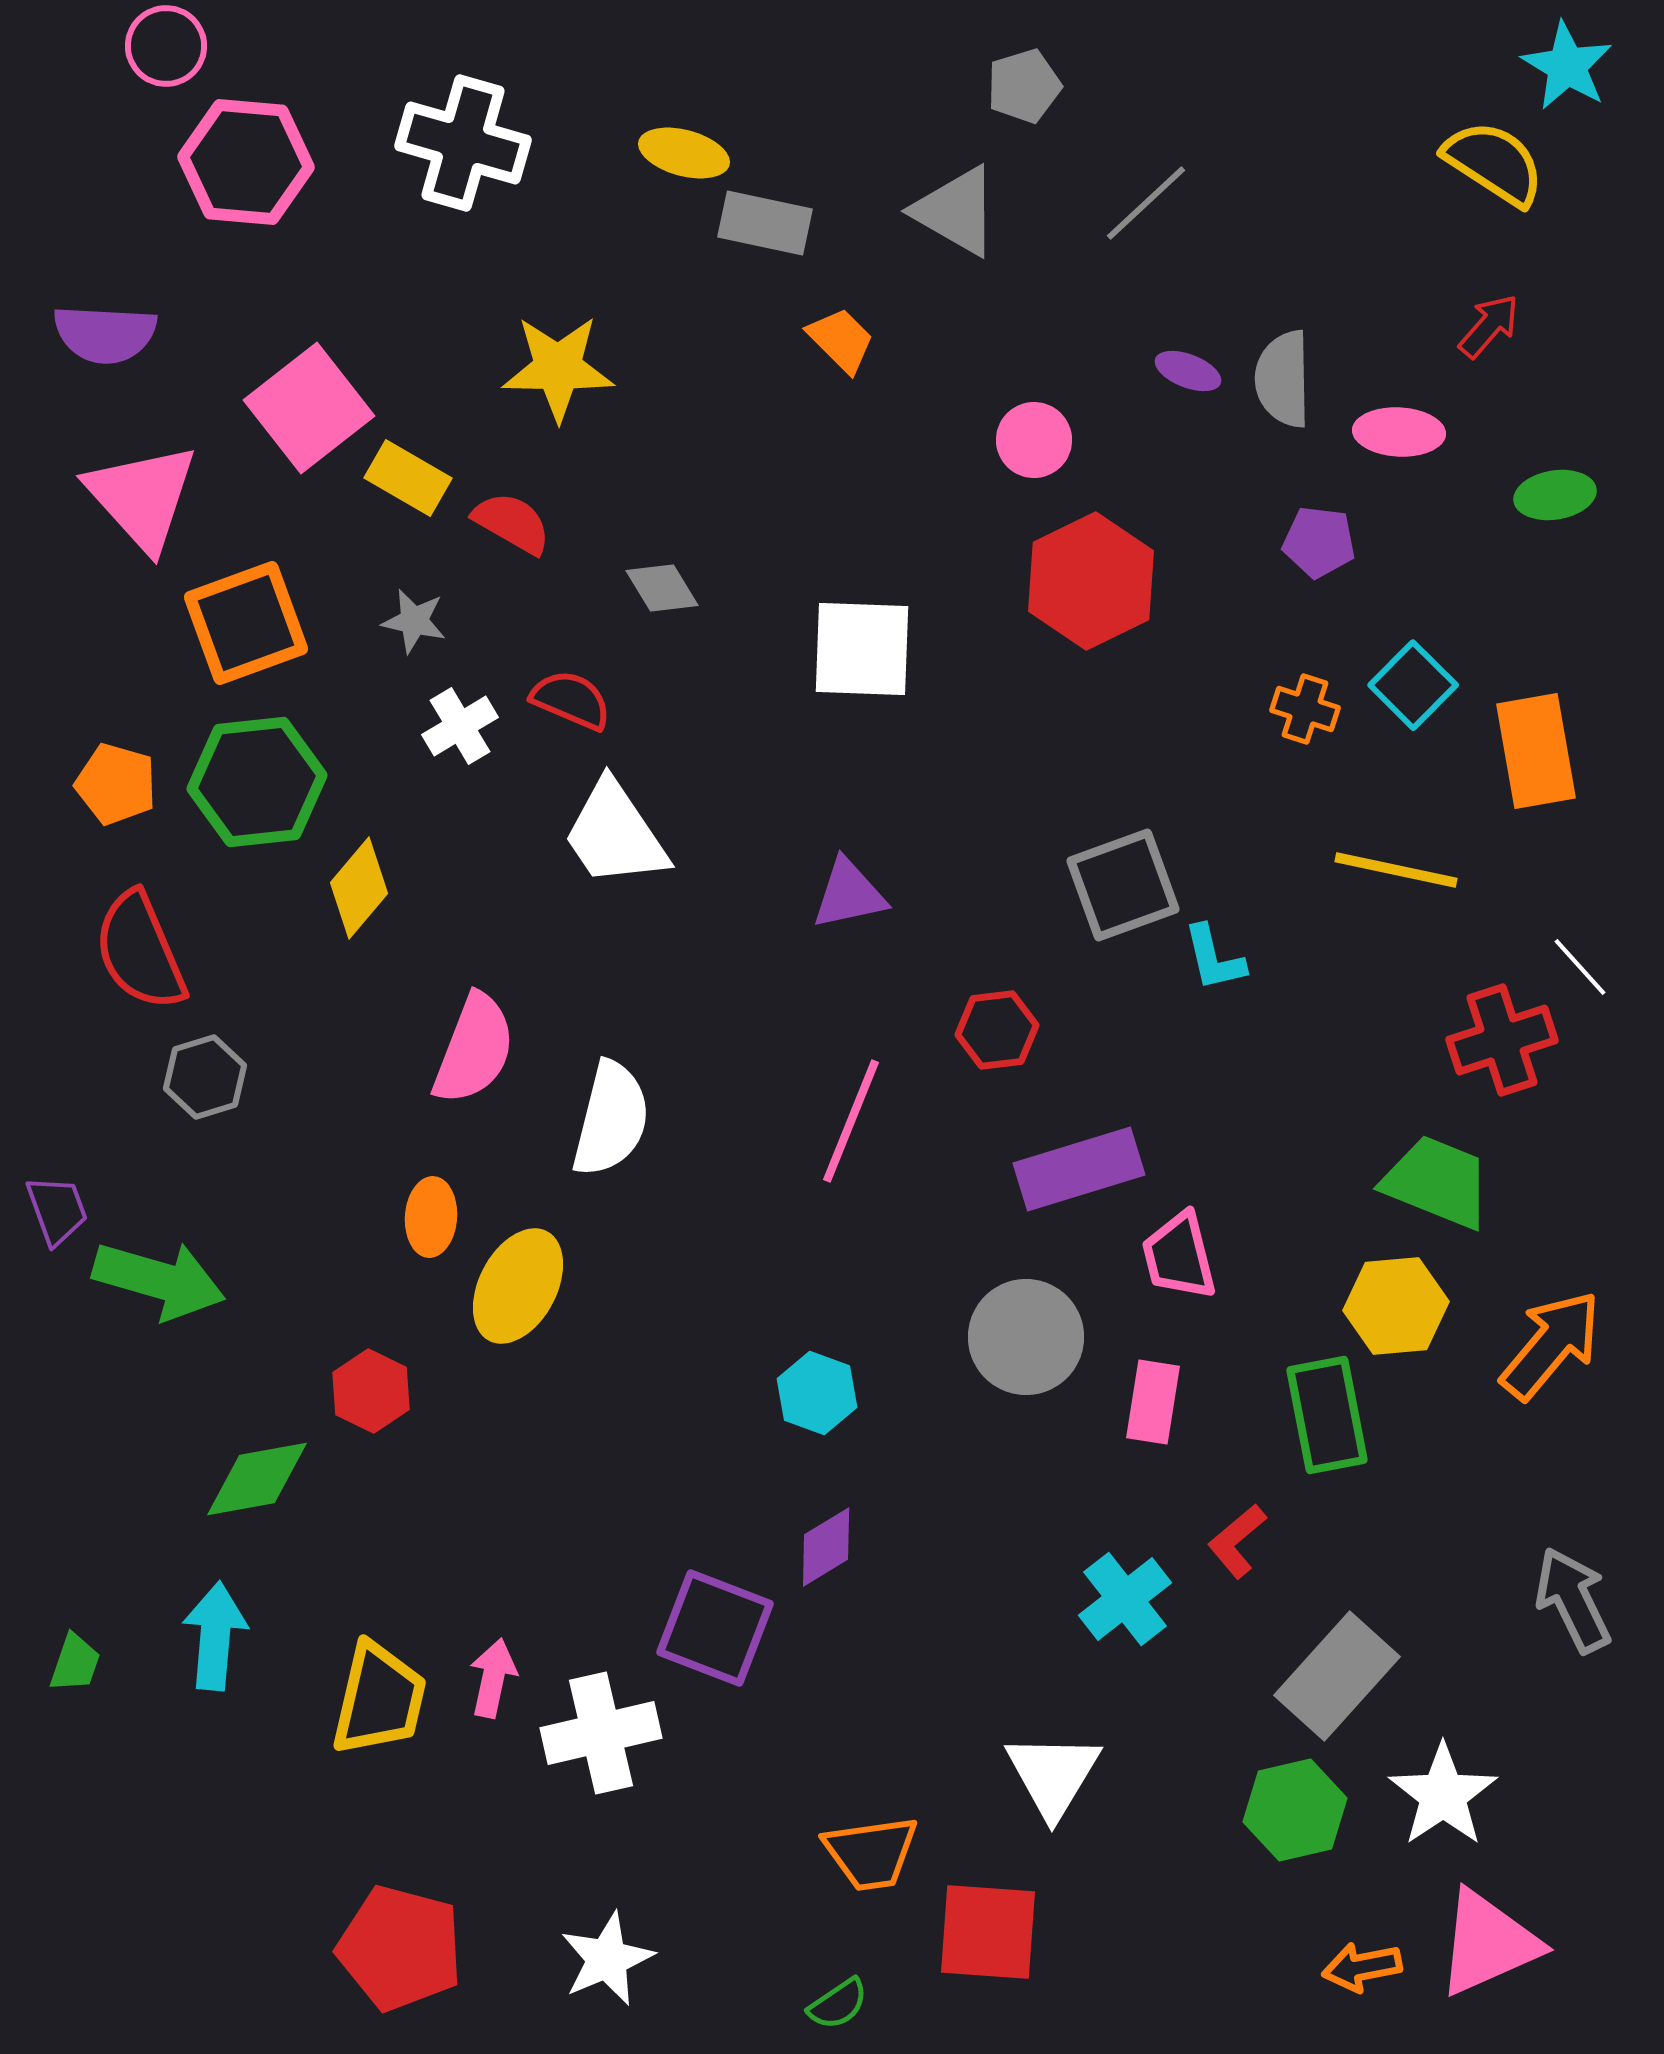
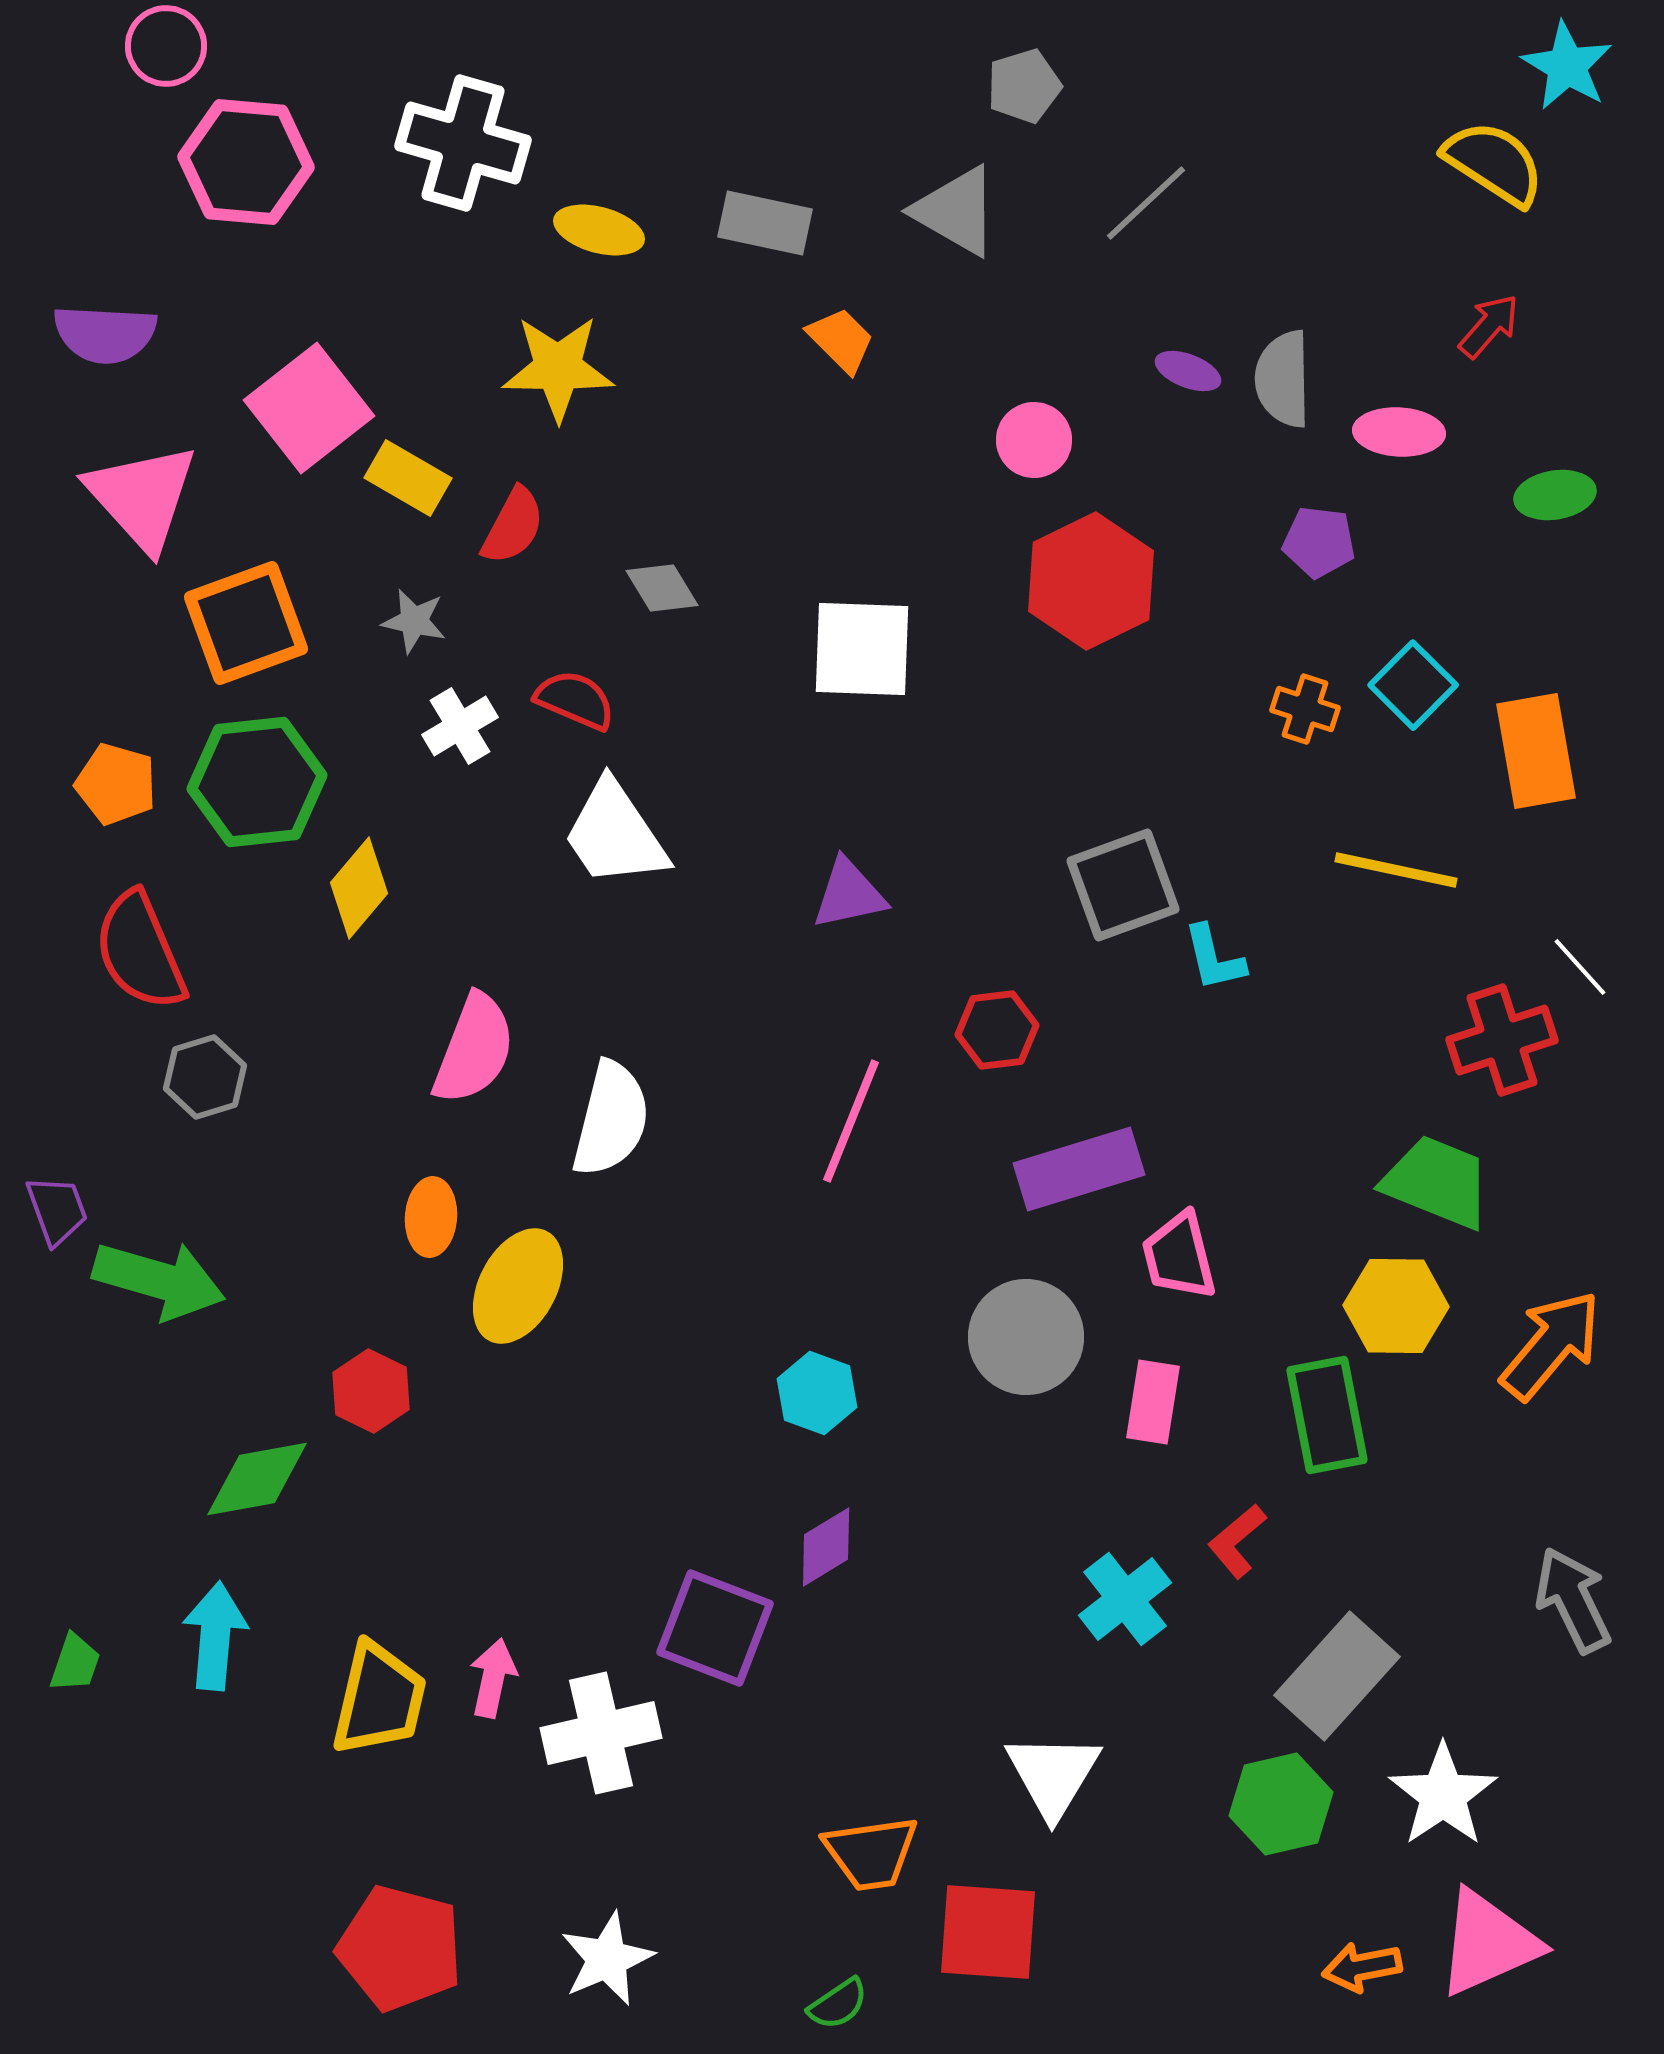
yellow ellipse at (684, 153): moved 85 px left, 77 px down
red semicircle at (512, 523): moved 1 px right, 3 px down; rotated 88 degrees clockwise
red semicircle at (571, 700): moved 4 px right
yellow hexagon at (1396, 1306): rotated 6 degrees clockwise
green hexagon at (1295, 1810): moved 14 px left, 6 px up
